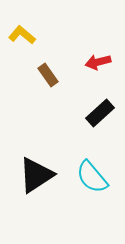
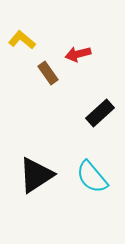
yellow L-shape: moved 5 px down
red arrow: moved 20 px left, 8 px up
brown rectangle: moved 2 px up
